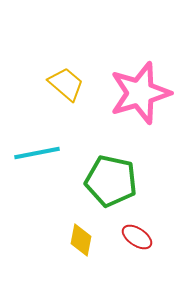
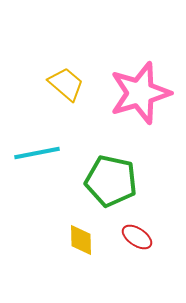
yellow diamond: rotated 12 degrees counterclockwise
